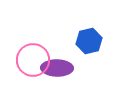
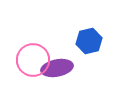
purple ellipse: rotated 12 degrees counterclockwise
